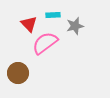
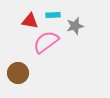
red triangle: moved 1 px right, 3 px up; rotated 36 degrees counterclockwise
pink semicircle: moved 1 px right, 1 px up
